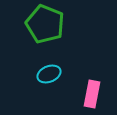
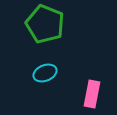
cyan ellipse: moved 4 px left, 1 px up
